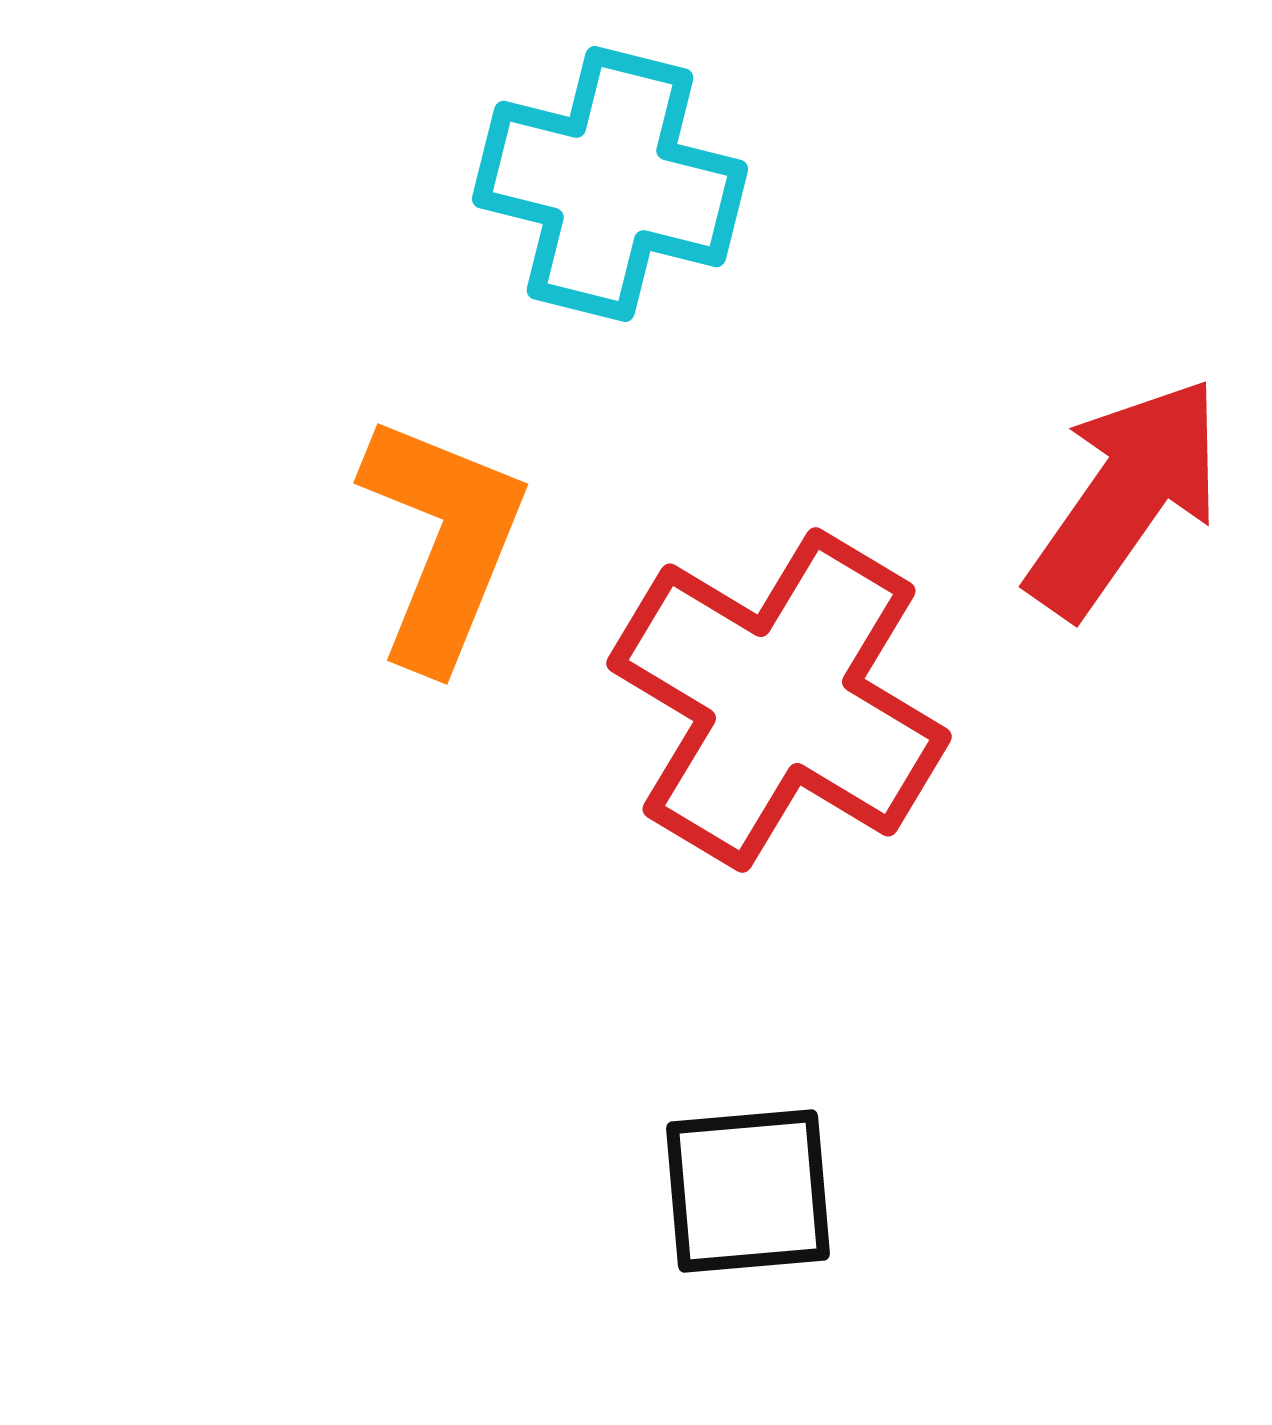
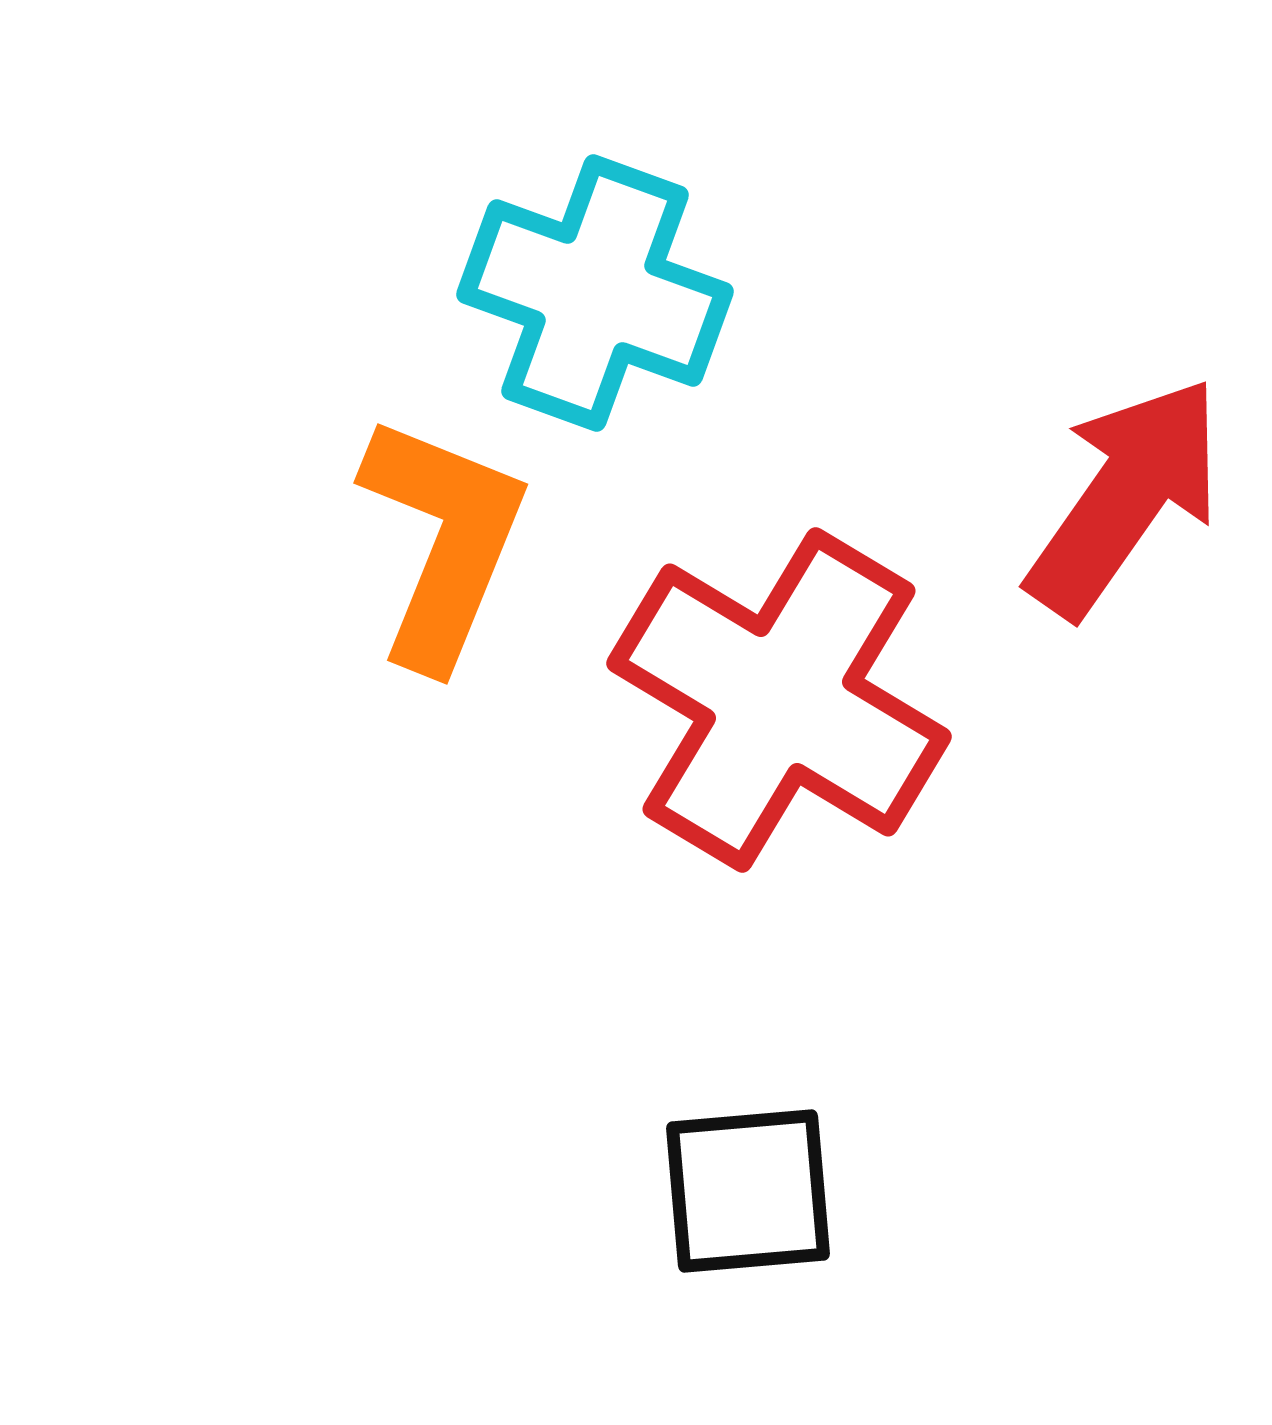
cyan cross: moved 15 px left, 109 px down; rotated 6 degrees clockwise
